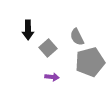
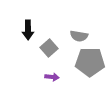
gray semicircle: moved 2 px right, 1 px up; rotated 54 degrees counterclockwise
gray square: moved 1 px right
gray pentagon: rotated 16 degrees clockwise
